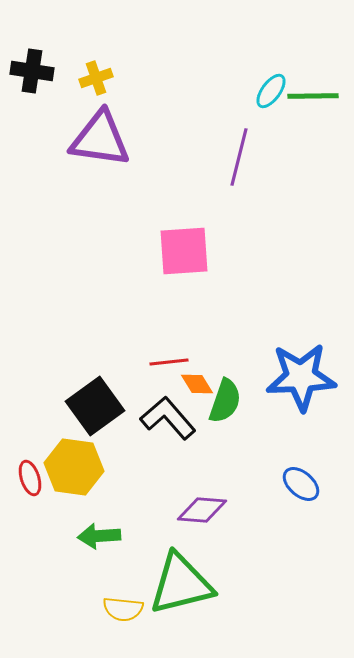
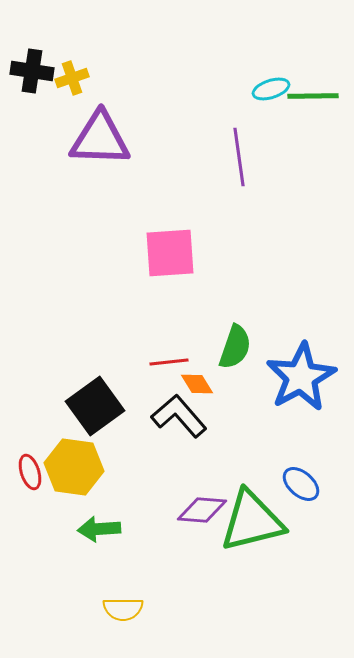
yellow cross: moved 24 px left
cyan ellipse: moved 2 px up; rotated 36 degrees clockwise
purple triangle: rotated 6 degrees counterclockwise
purple line: rotated 22 degrees counterclockwise
pink square: moved 14 px left, 2 px down
blue star: rotated 26 degrees counterclockwise
green semicircle: moved 10 px right, 54 px up
black L-shape: moved 11 px right, 2 px up
red ellipse: moved 6 px up
green arrow: moved 7 px up
green triangle: moved 71 px right, 63 px up
yellow semicircle: rotated 6 degrees counterclockwise
